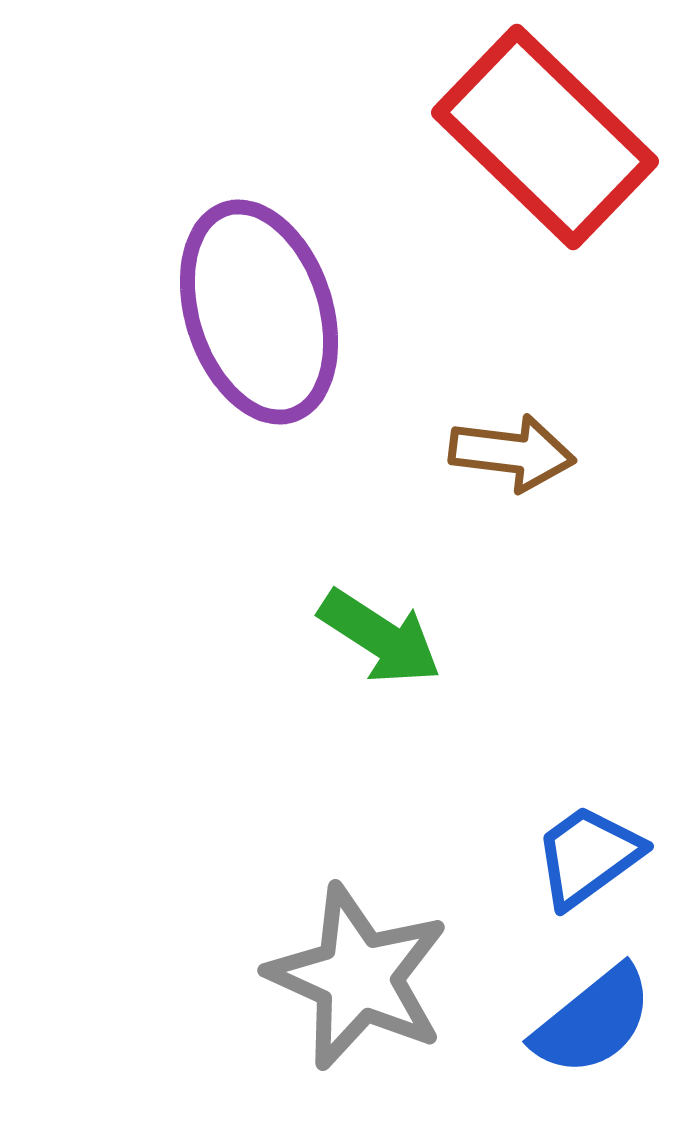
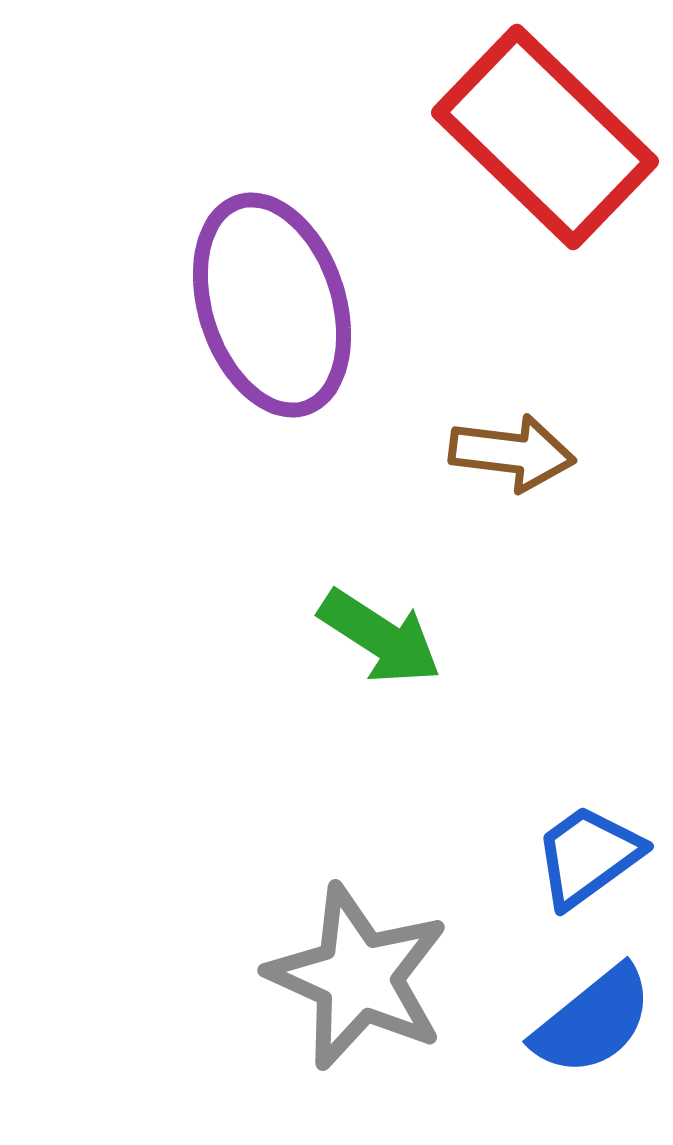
purple ellipse: moved 13 px right, 7 px up
